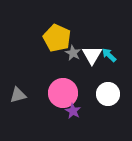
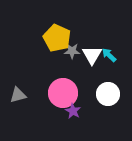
gray star: moved 1 px left, 2 px up; rotated 28 degrees counterclockwise
